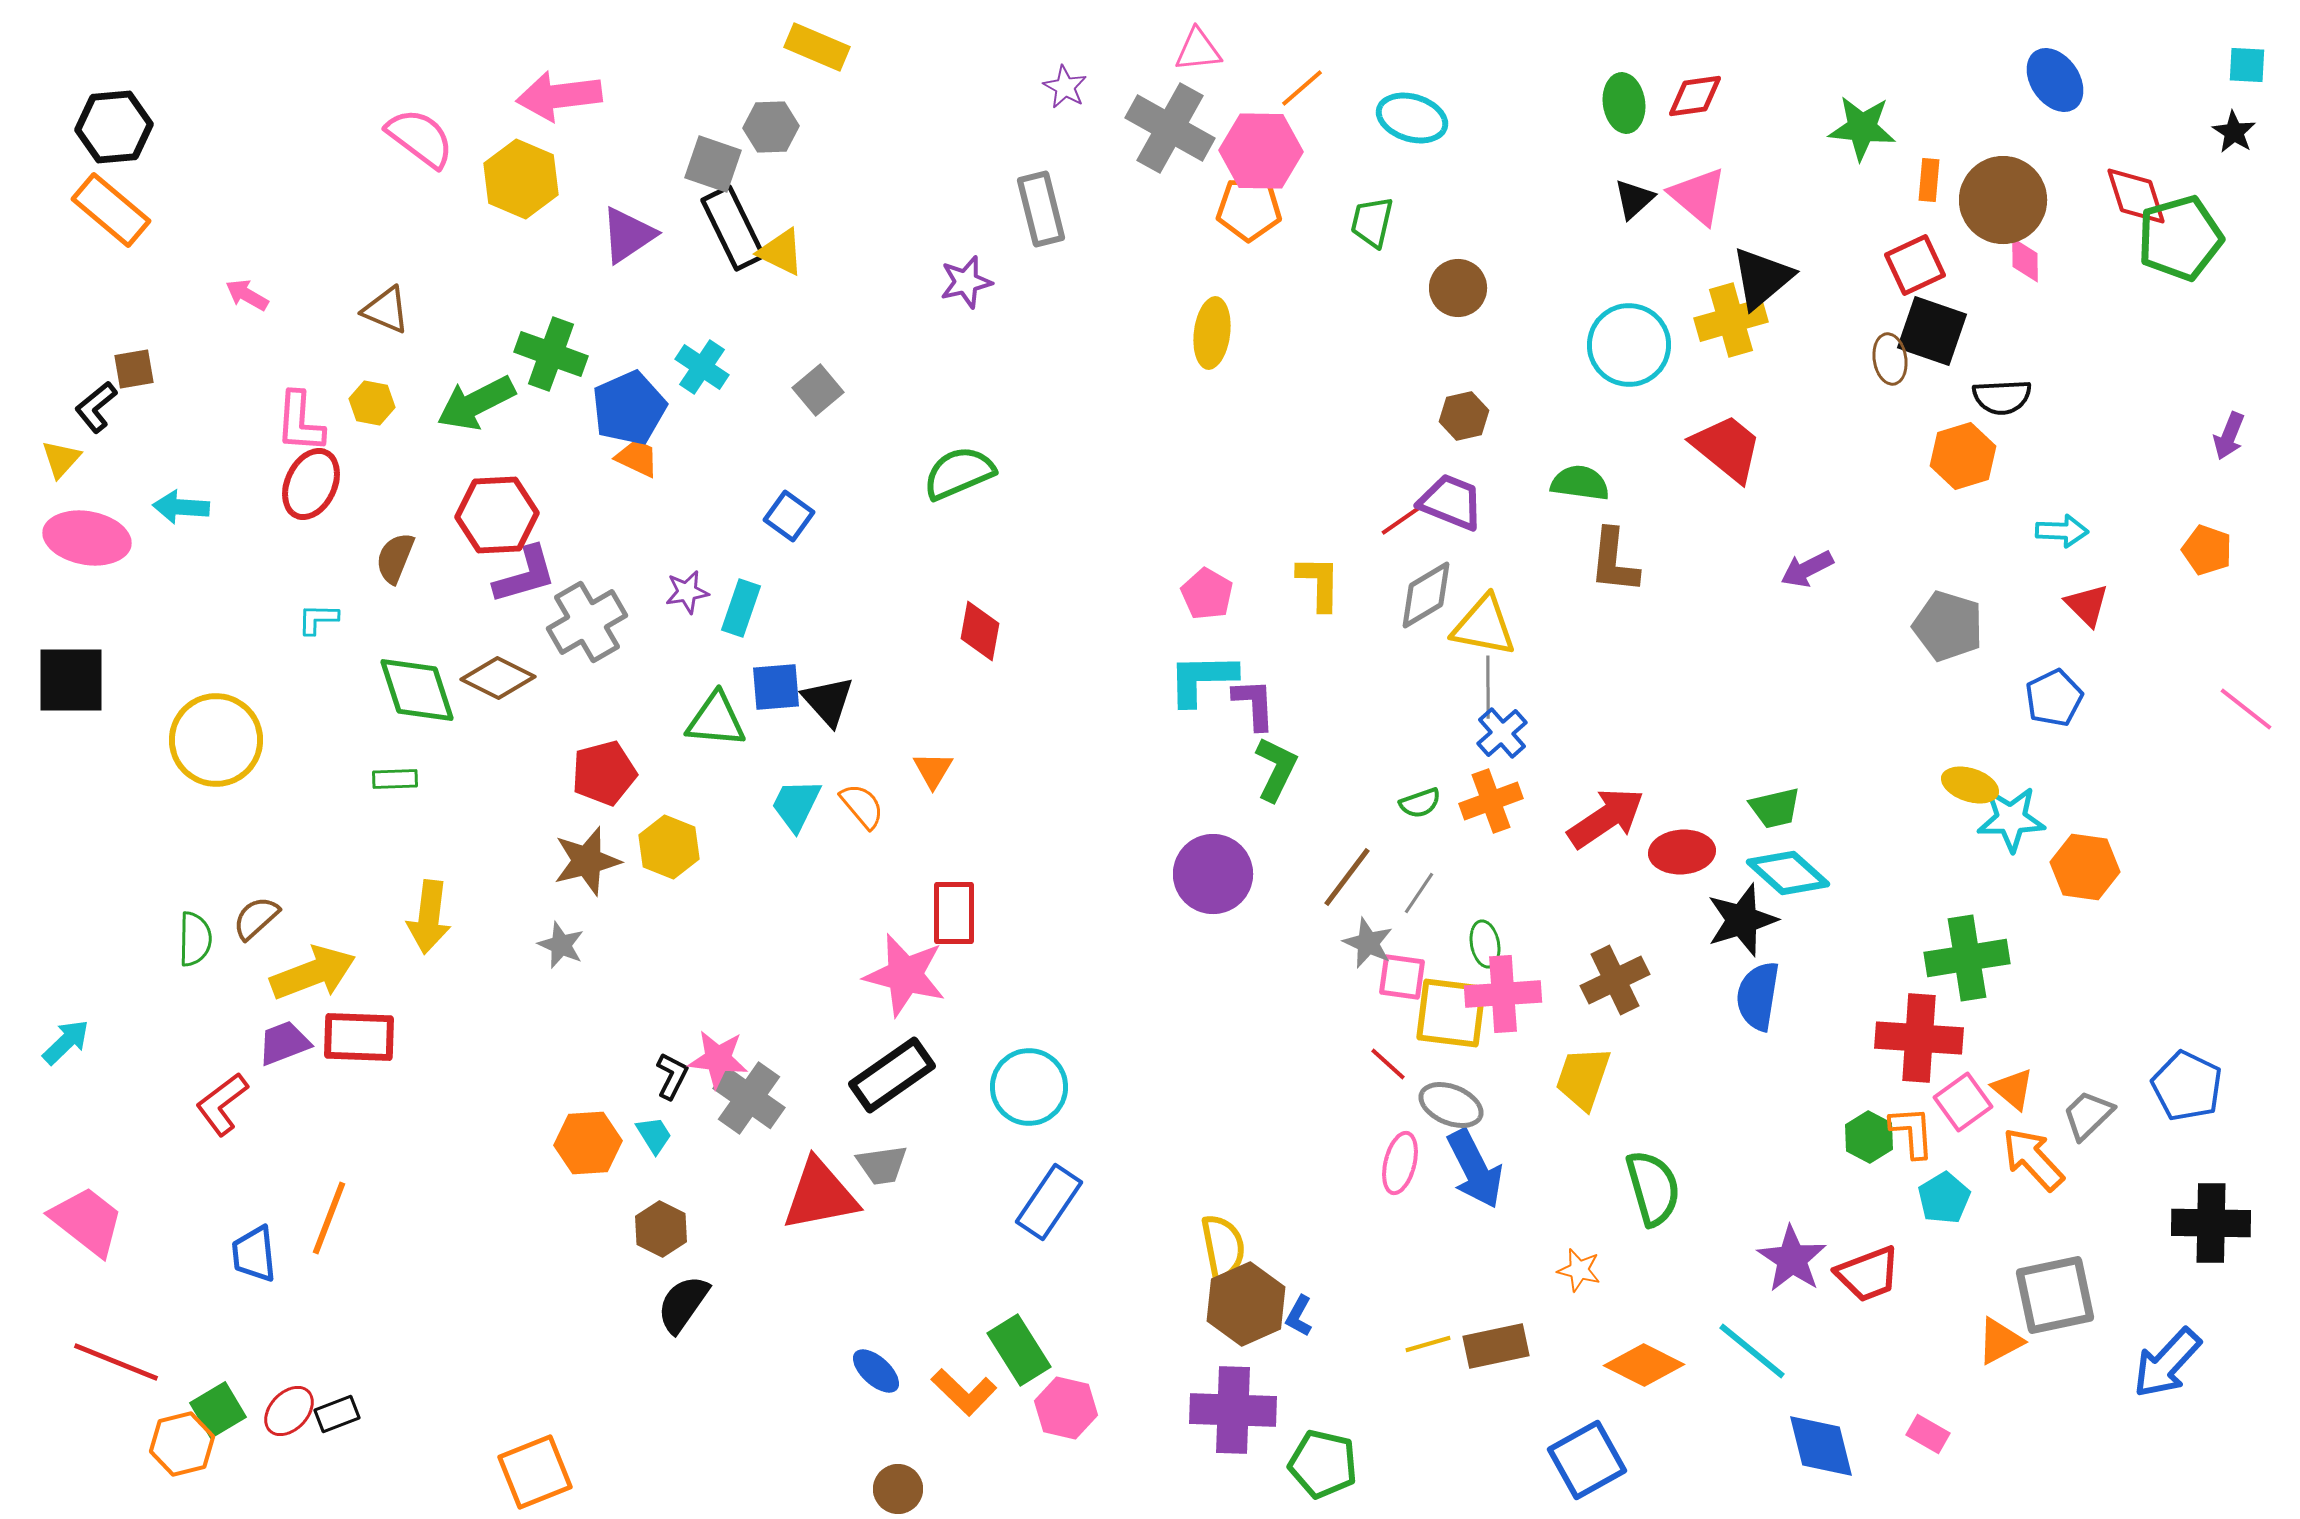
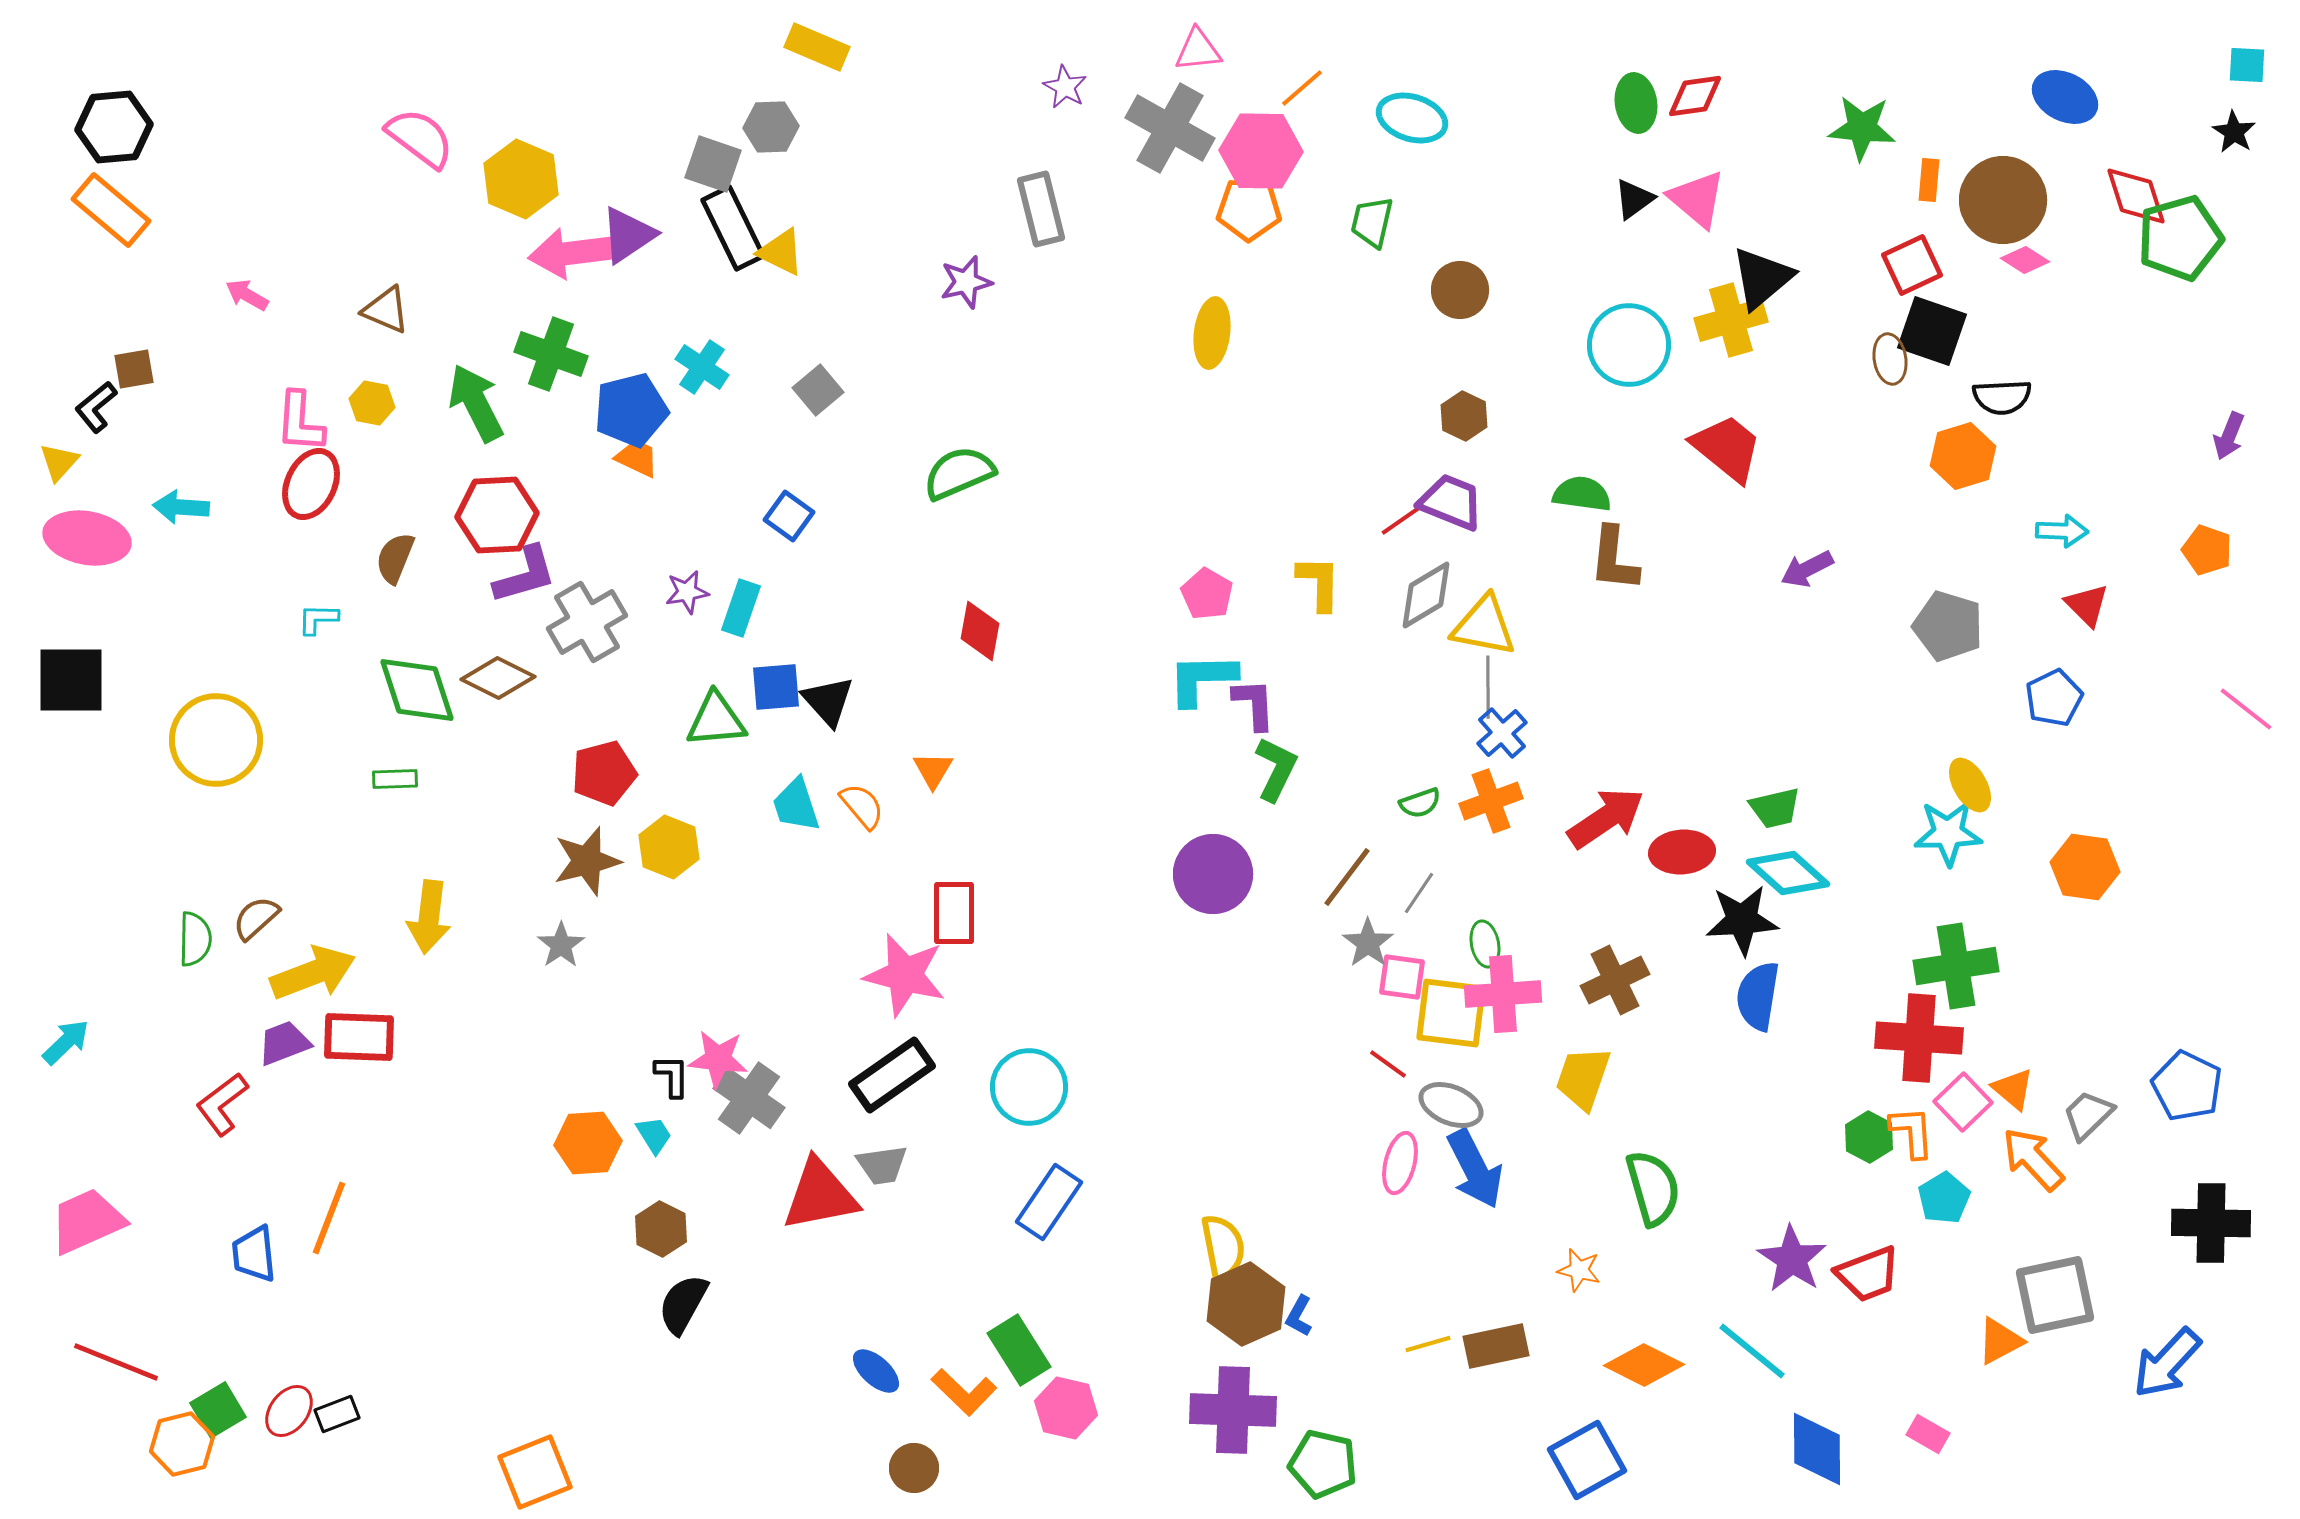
blue ellipse at (2055, 80): moved 10 px right, 17 px down; rotated 28 degrees counterclockwise
pink arrow at (559, 96): moved 12 px right, 157 px down
green ellipse at (1624, 103): moved 12 px right
pink triangle at (1698, 196): moved 1 px left, 3 px down
black triangle at (1634, 199): rotated 6 degrees clockwise
pink diamond at (2025, 260): rotated 57 degrees counterclockwise
red square at (1915, 265): moved 3 px left
brown circle at (1458, 288): moved 2 px right, 2 px down
green arrow at (476, 403): rotated 90 degrees clockwise
blue pentagon at (629, 408): moved 2 px right, 2 px down; rotated 10 degrees clockwise
brown hexagon at (1464, 416): rotated 21 degrees counterclockwise
yellow triangle at (61, 459): moved 2 px left, 3 px down
green semicircle at (1580, 483): moved 2 px right, 11 px down
brown L-shape at (1614, 561): moved 2 px up
green triangle at (716, 720): rotated 10 degrees counterclockwise
yellow ellipse at (1970, 785): rotated 42 degrees clockwise
cyan trapezoid at (796, 805): rotated 44 degrees counterclockwise
cyan star at (2011, 819): moved 63 px left, 14 px down
black star at (1742, 920): rotated 14 degrees clockwise
gray star at (1368, 943): rotated 12 degrees clockwise
gray star at (561, 945): rotated 15 degrees clockwise
green cross at (1967, 958): moved 11 px left, 8 px down
red line at (1388, 1064): rotated 6 degrees counterclockwise
black L-shape at (672, 1076): rotated 27 degrees counterclockwise
pink square at (1963, 1102): rotated 8 degrees counterclockwise
pink trapezoid at (87, 1221): rotated 62 degrees counterclockwise
black semicircle at (683, 1304): rotated 6 degrees counterclockwise
red ellipse at (289, 1411): rotated 6 degrees counterclockwise
blue diamond at (1821, 1446): moved 4 px left, 3 px down; rotated 14 degrees clockwise
brown circle at (898, 1489): moved 16 px right, 21 px up
